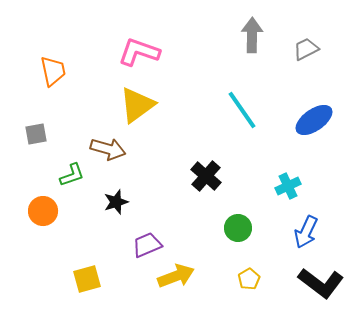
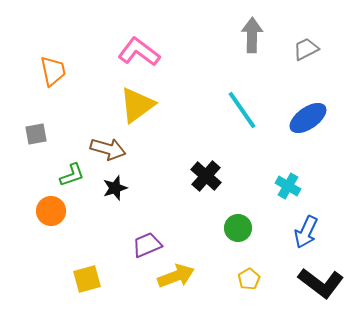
pink L-shape: rotated 18 degrees clockwise
blue ellipse: moved 6 px left, 2 px up
cyan cross: rotated 35 degrees counterclockwise
black star: moved 1 px left, 14 px up
orange circle: moved 8 px right
